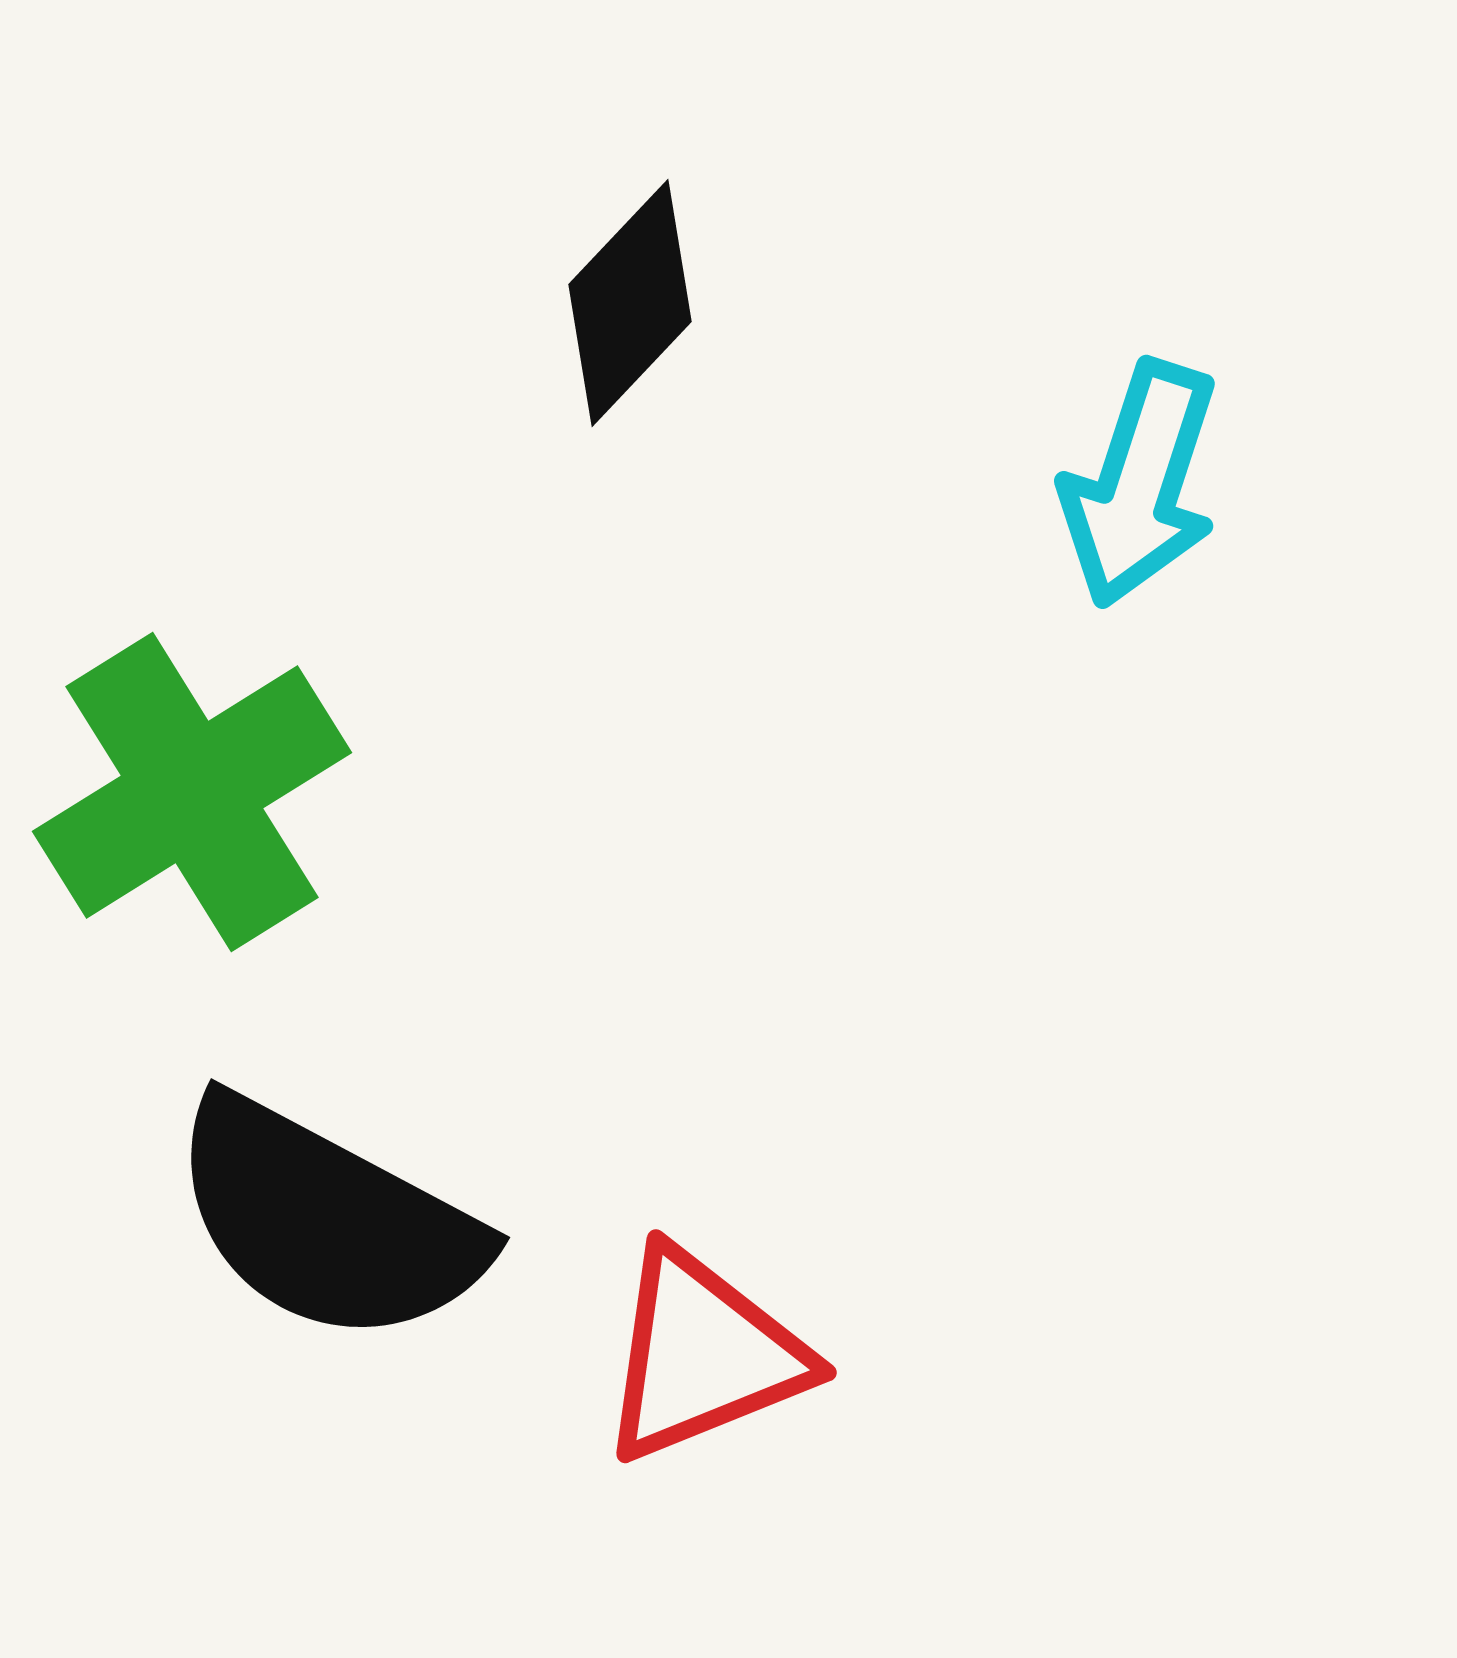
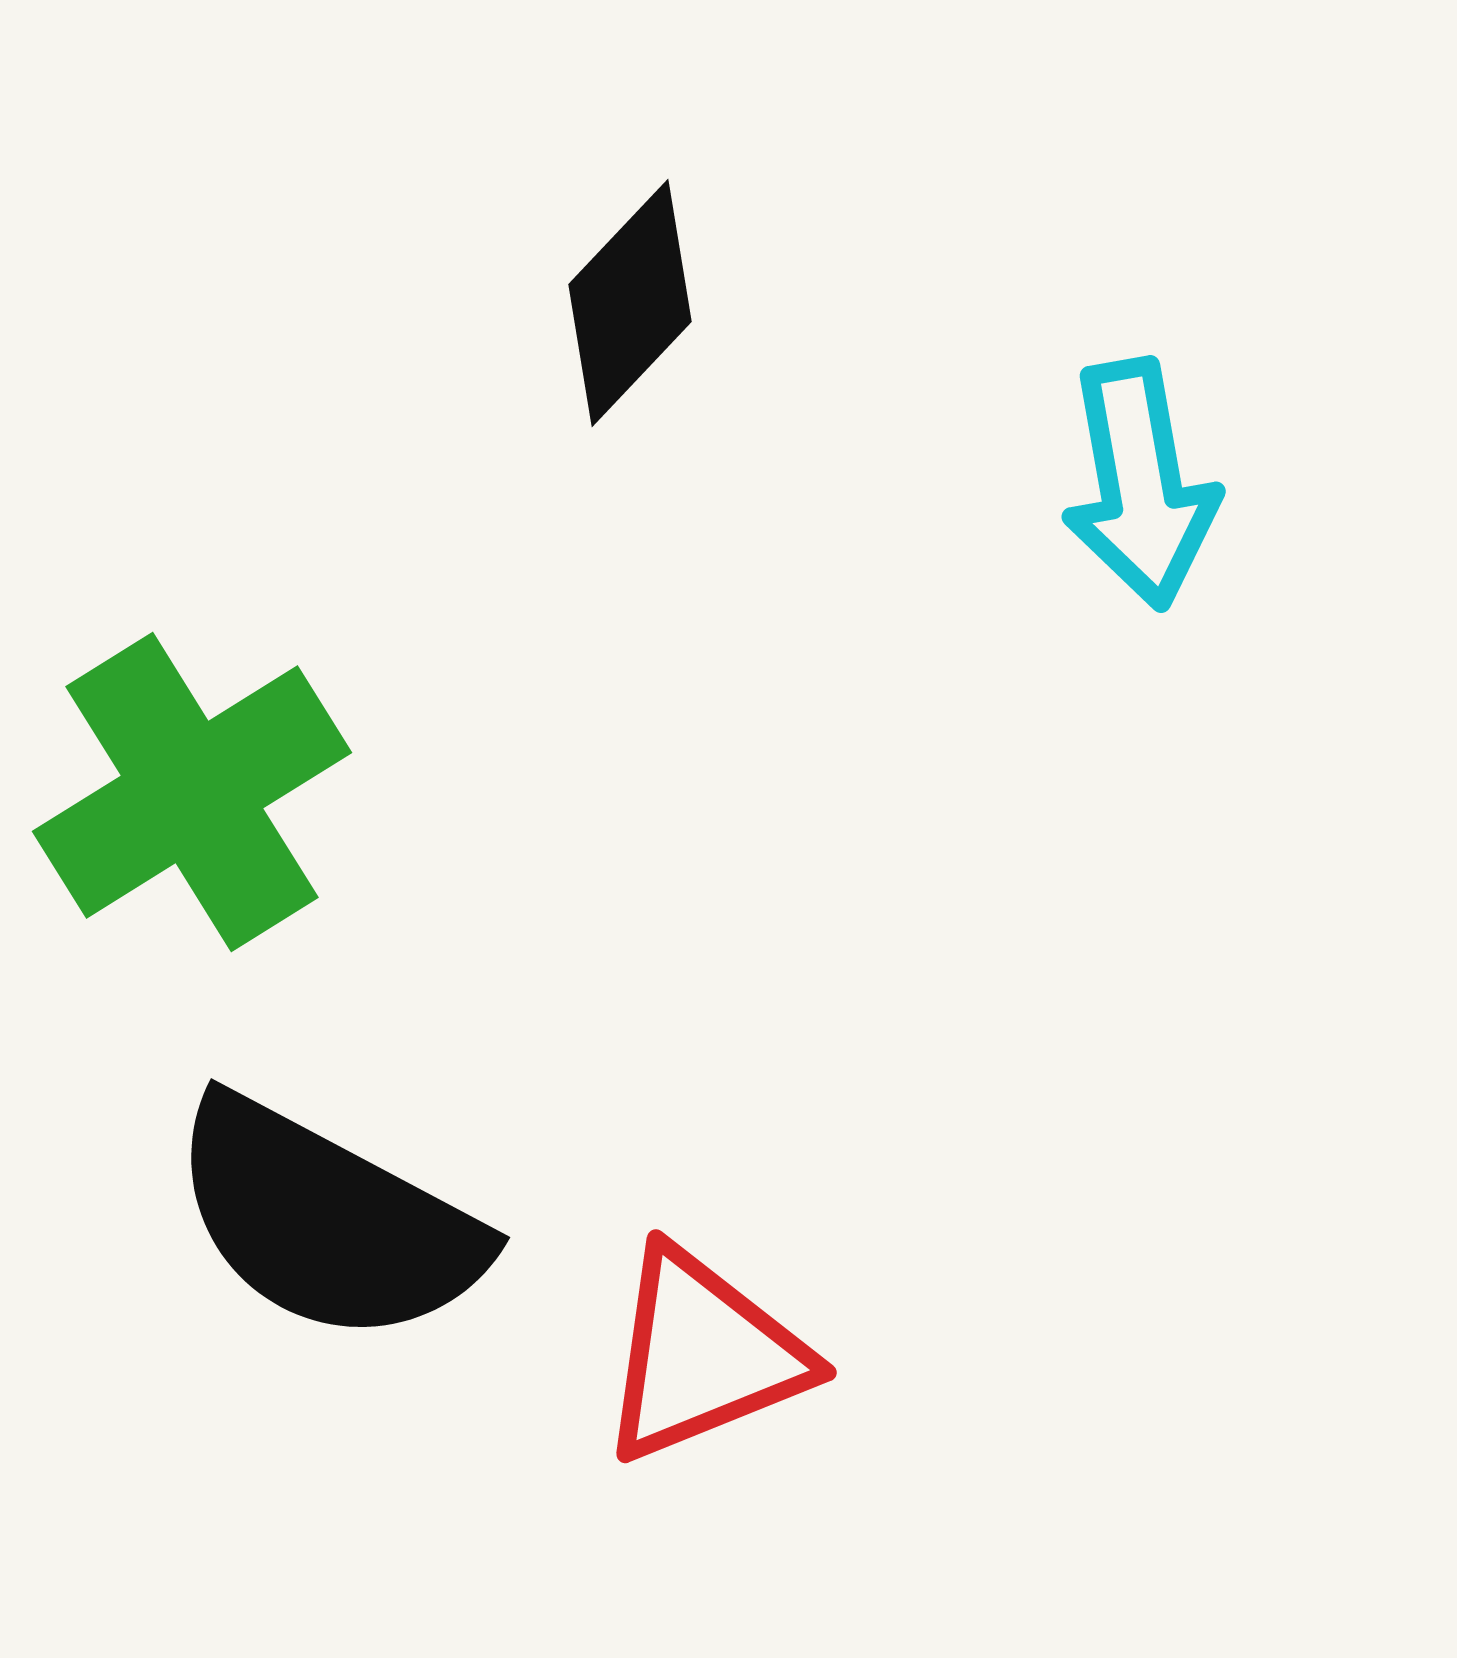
cyan arrow: rotated 28 degrees counterclockwise
